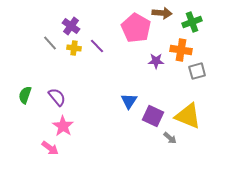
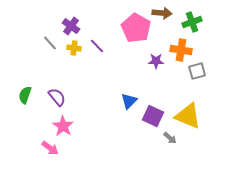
blue triangle: rotated 12 degrees clockwise
